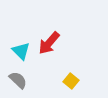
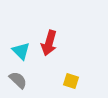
red arrow: rotated 25 degrees counterclockwise
yellow square: rotated 21 degrees counterclockwise
